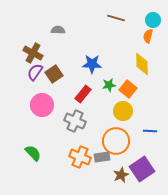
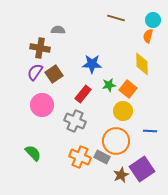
brown cross: moved 7 px right, 5 px up; rotated 18 degrees counterclockwise
gray rectangle: rotated 35 degrees clockwise
